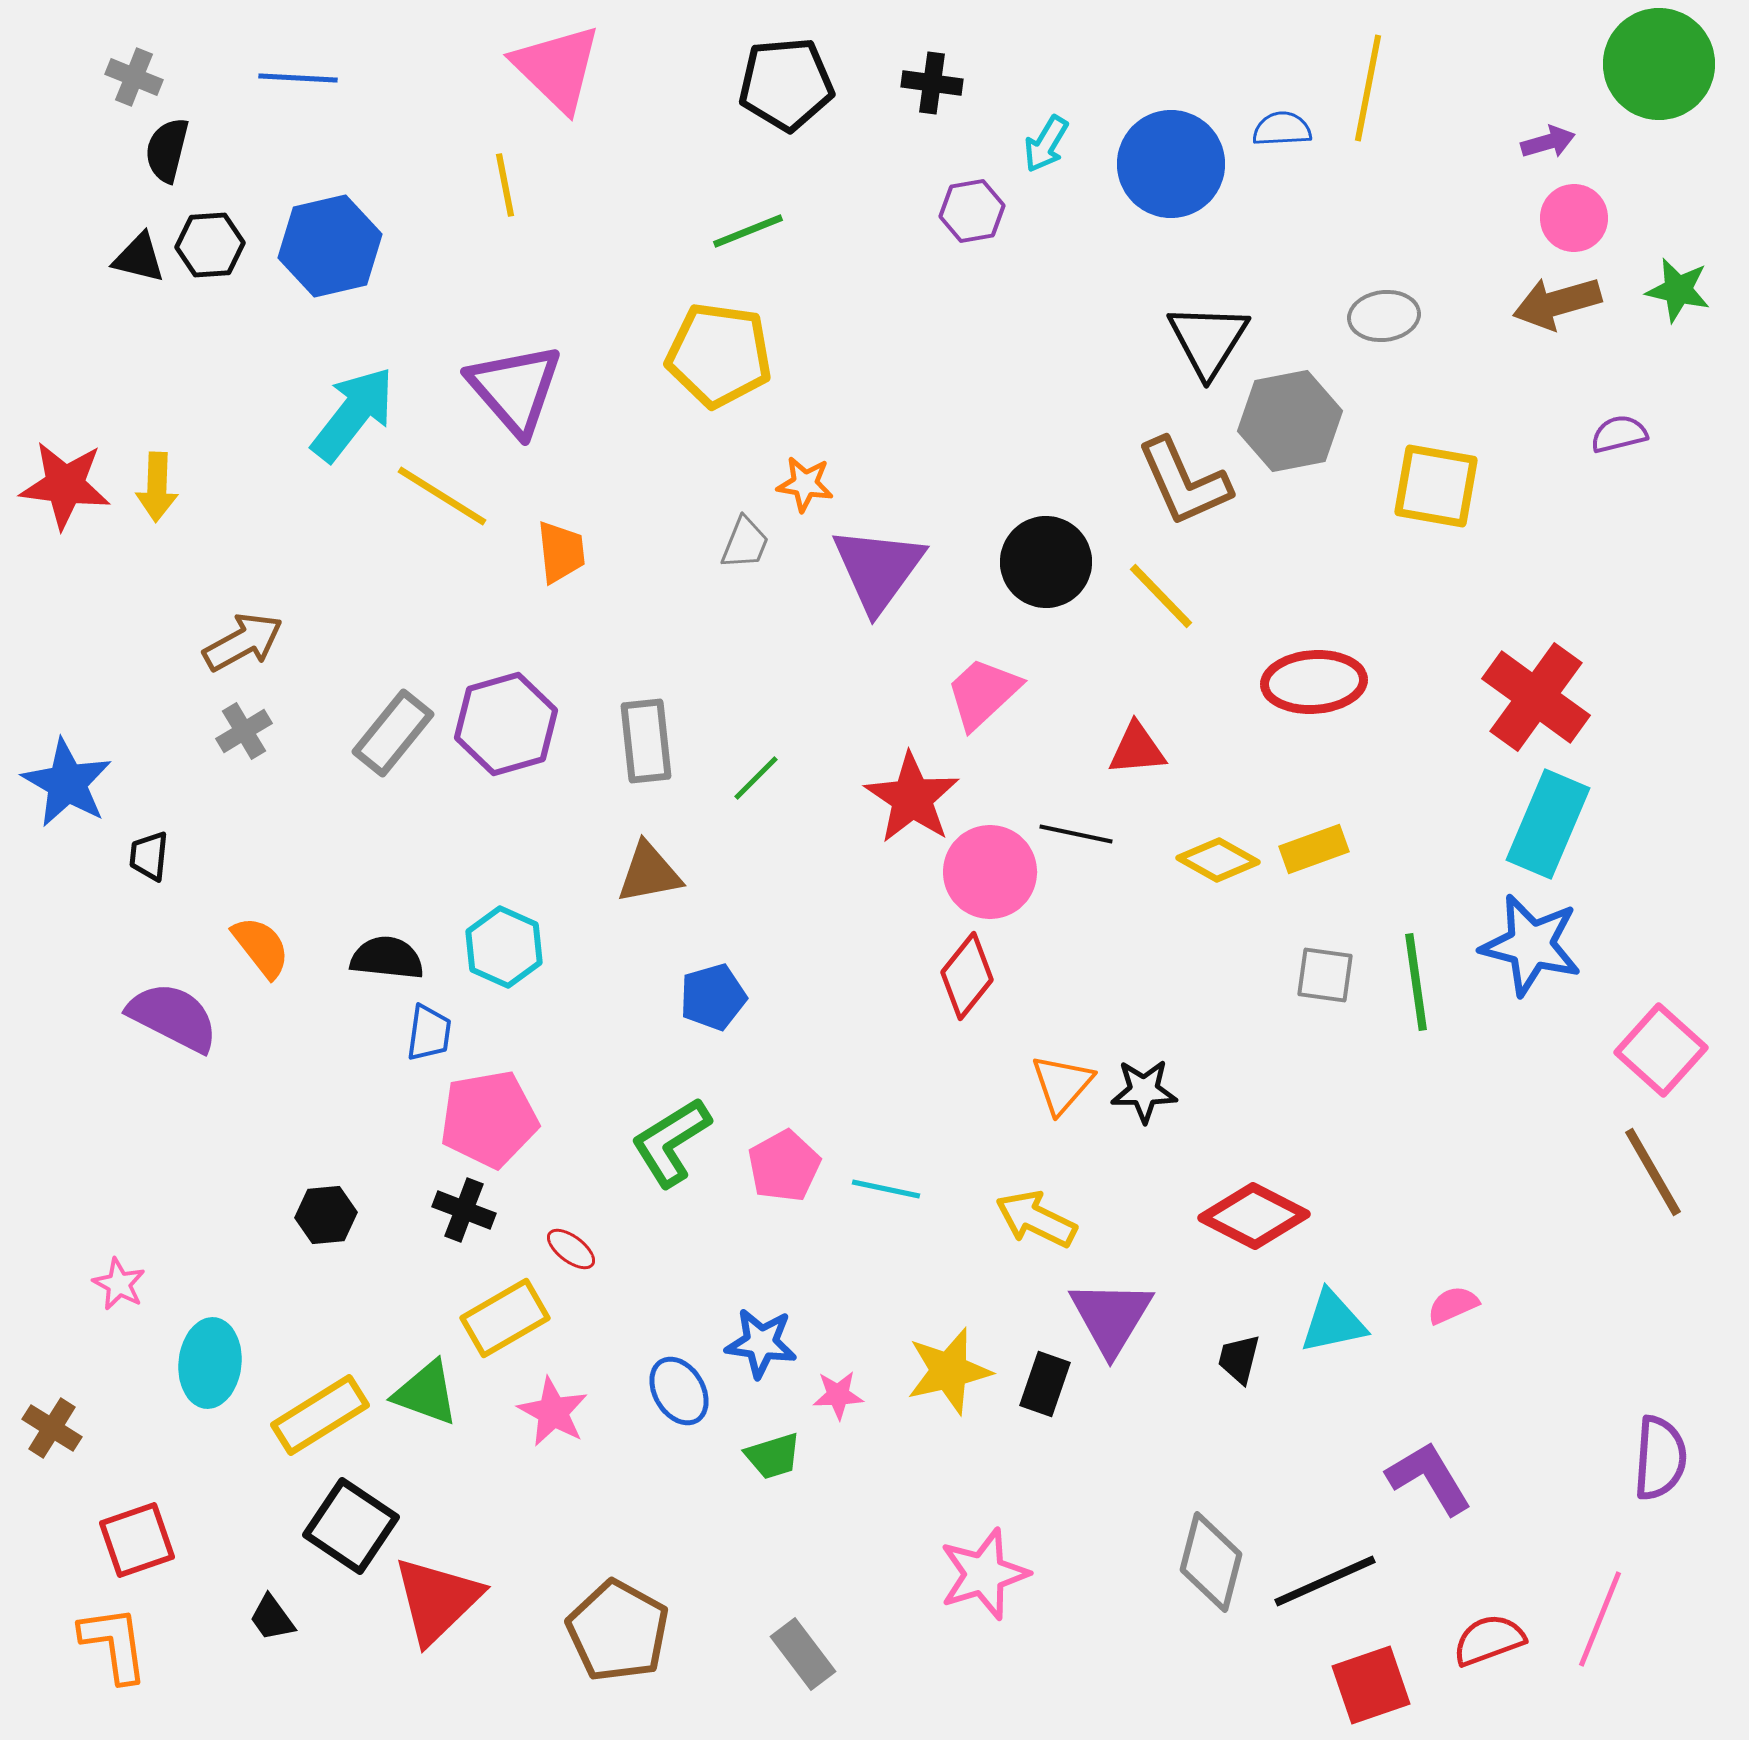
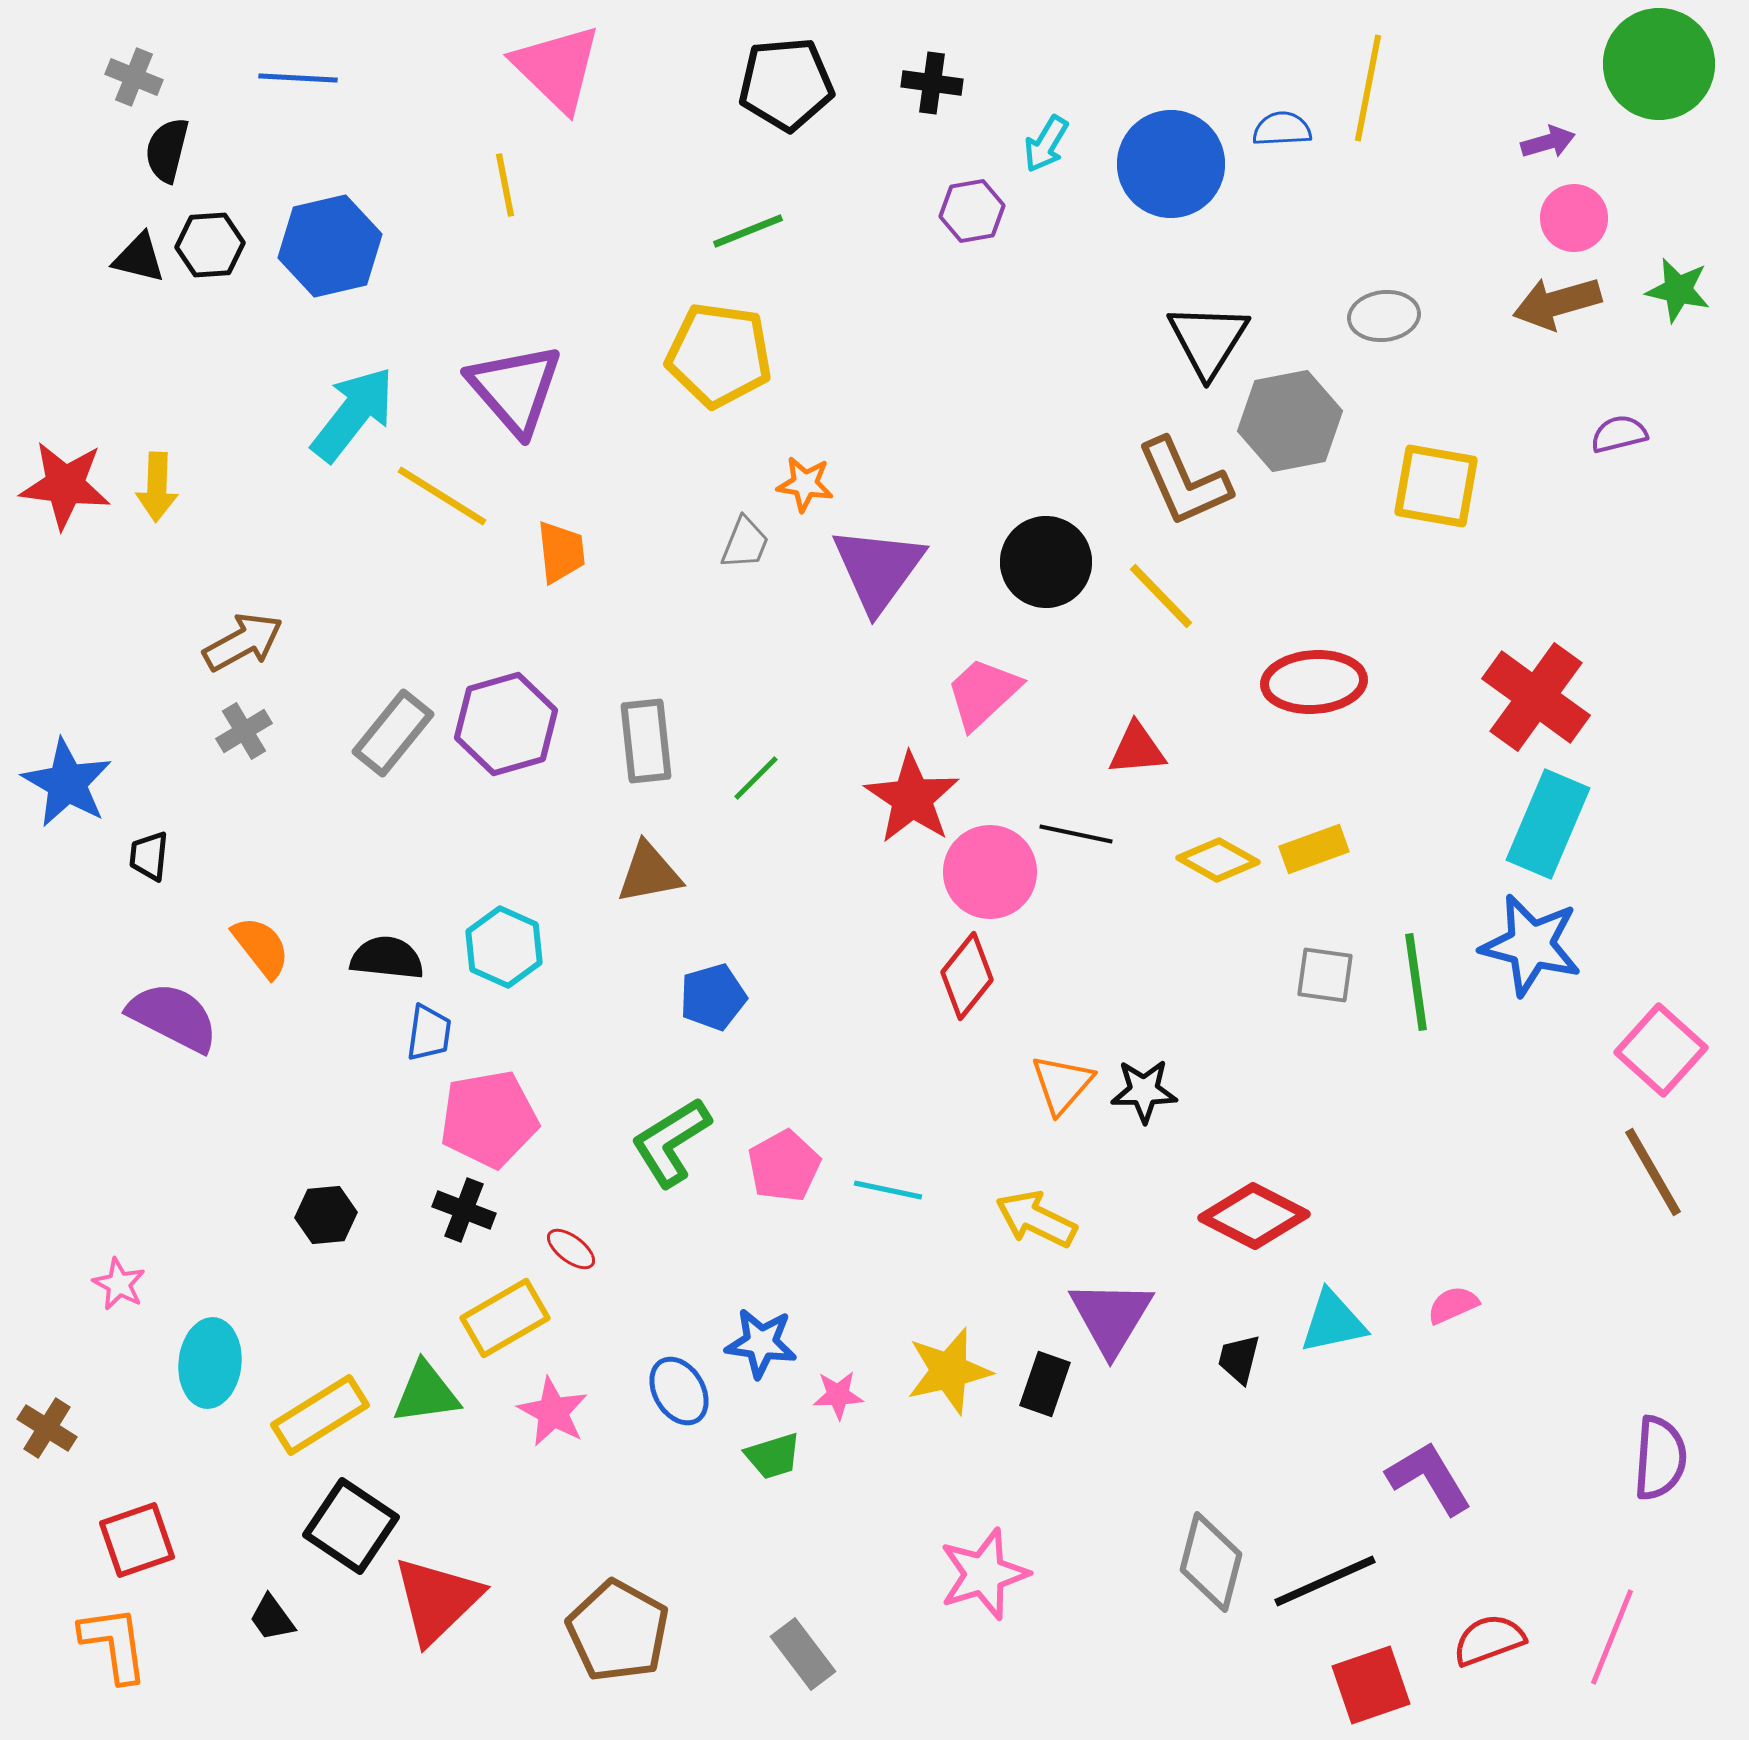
cyan line at (886, 1189): moved 2 px right, 1 px down
green triangle at (426, 1393): rotated 28 degrees counterclockwise
brown cross at (52, 1428): moved 5 px left
pink line at (1600, 1619): moved 12 px right, 18 px down
